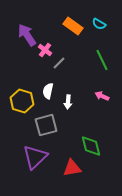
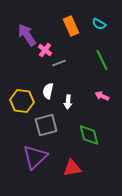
orange rectangle: moved 2 px left; rotated 30 degrees clockwise
gray line: rotated 24 degrees clockwise
yellow hexagon: rotated 10 degrees counterclockwise
green diamond: moved 2 px left, 11 px up
